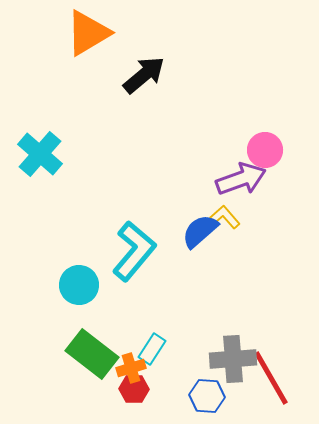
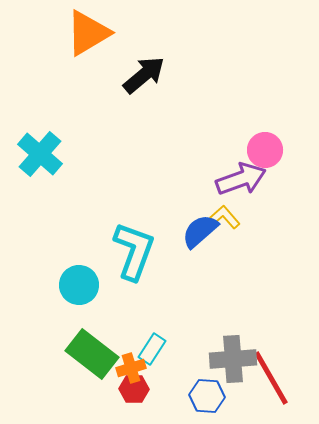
cyan L-shape: rotated 20 degrees counterclockwise
